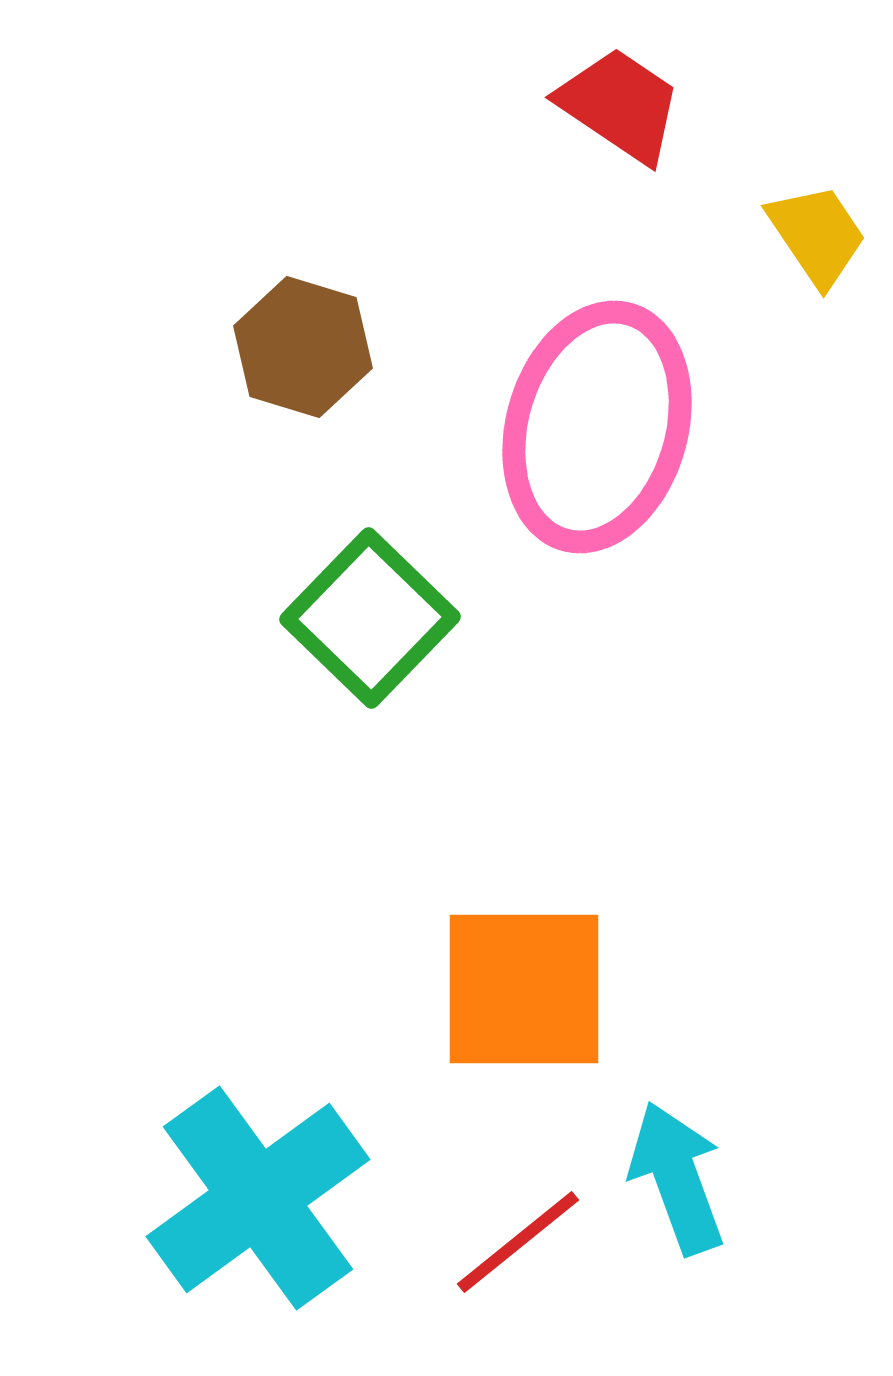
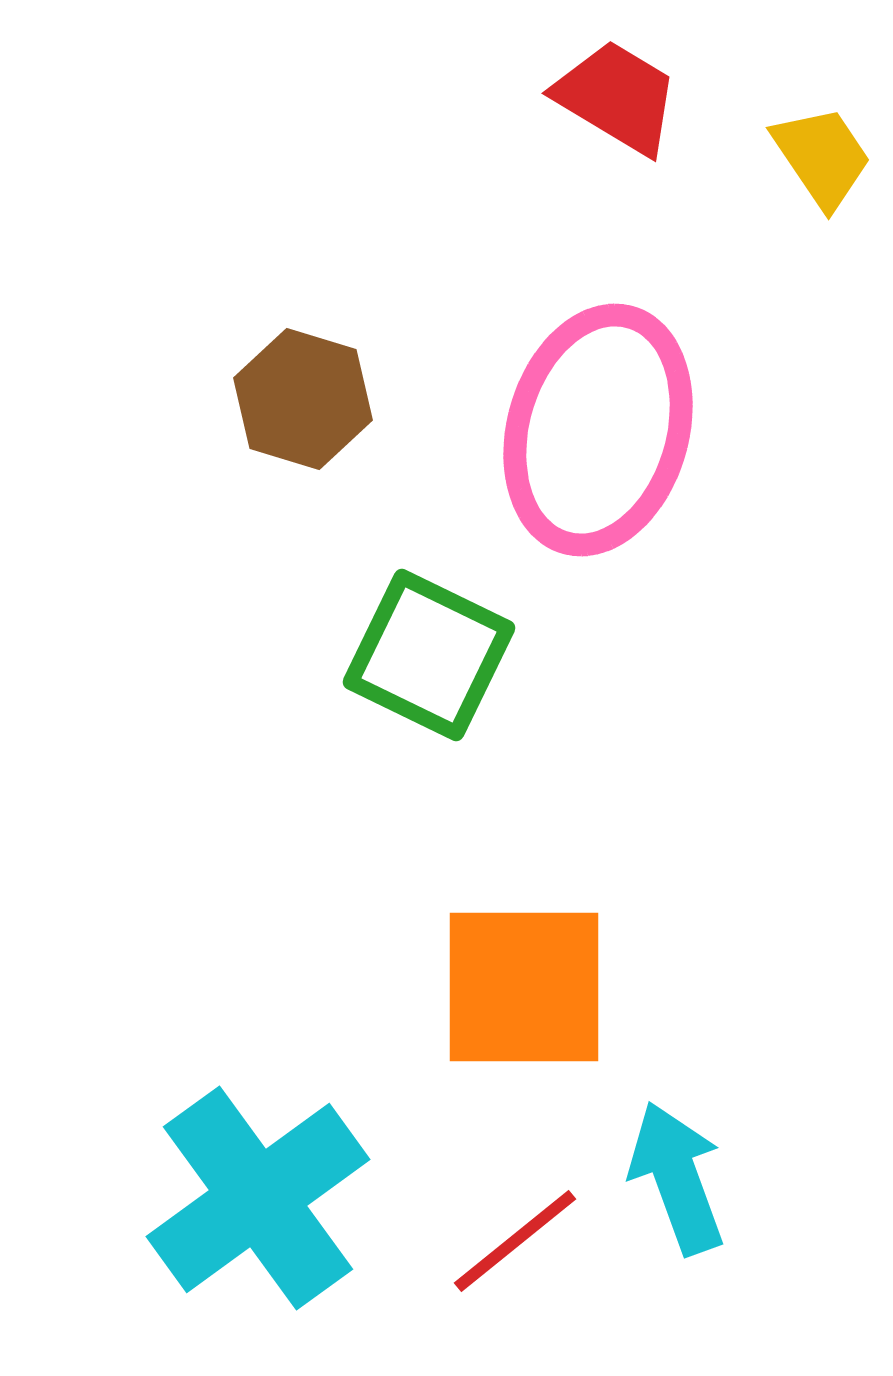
red trapezoid: moved 3 px left, 8 px up; rotated 3 degrees counterclockwise
yellow trapezoid: moved 5 px right, 78 px up
brown hexagon: moved 52 px down
pink ellipse: moved 1 px right, 3 px down
green square: moved 59 px right, 37 px down; rotated 18 degrees counterclockwise
orange square: moved 2 px up
red line: moved 3 px left, 1 px up
